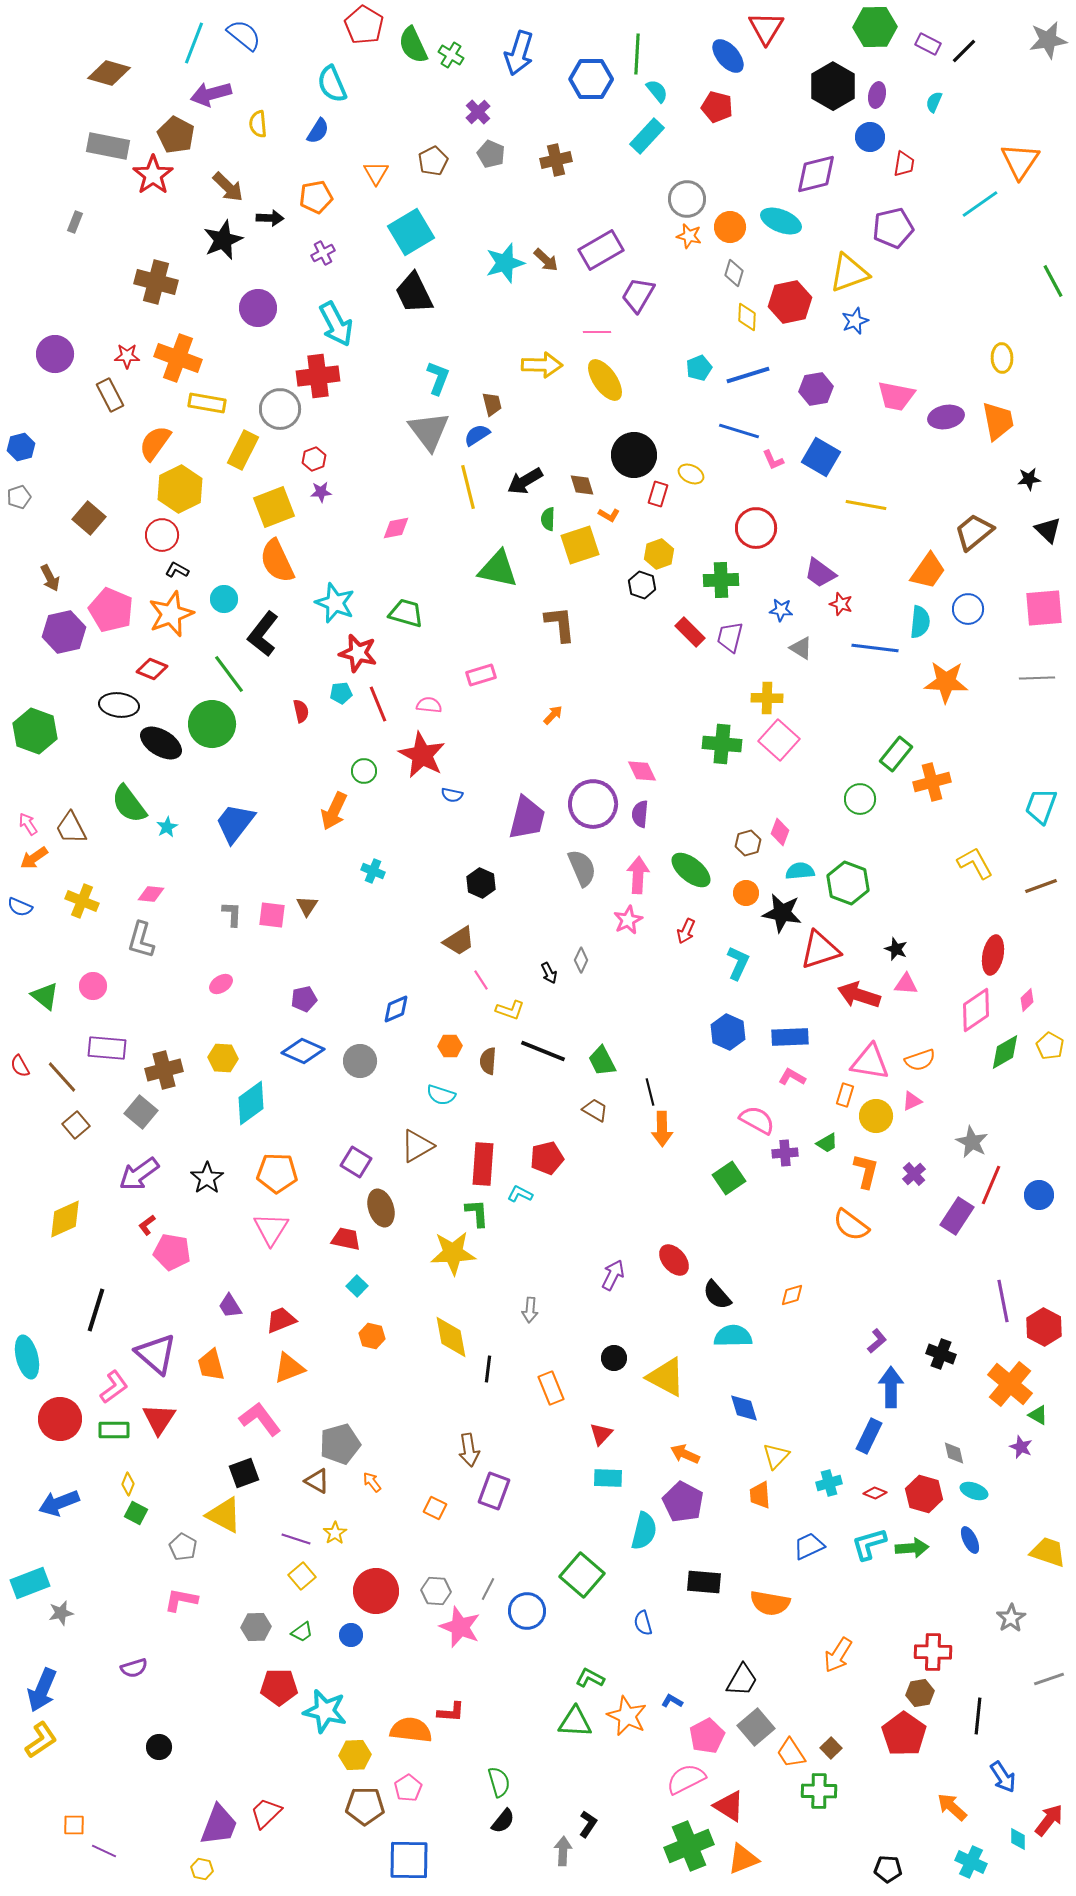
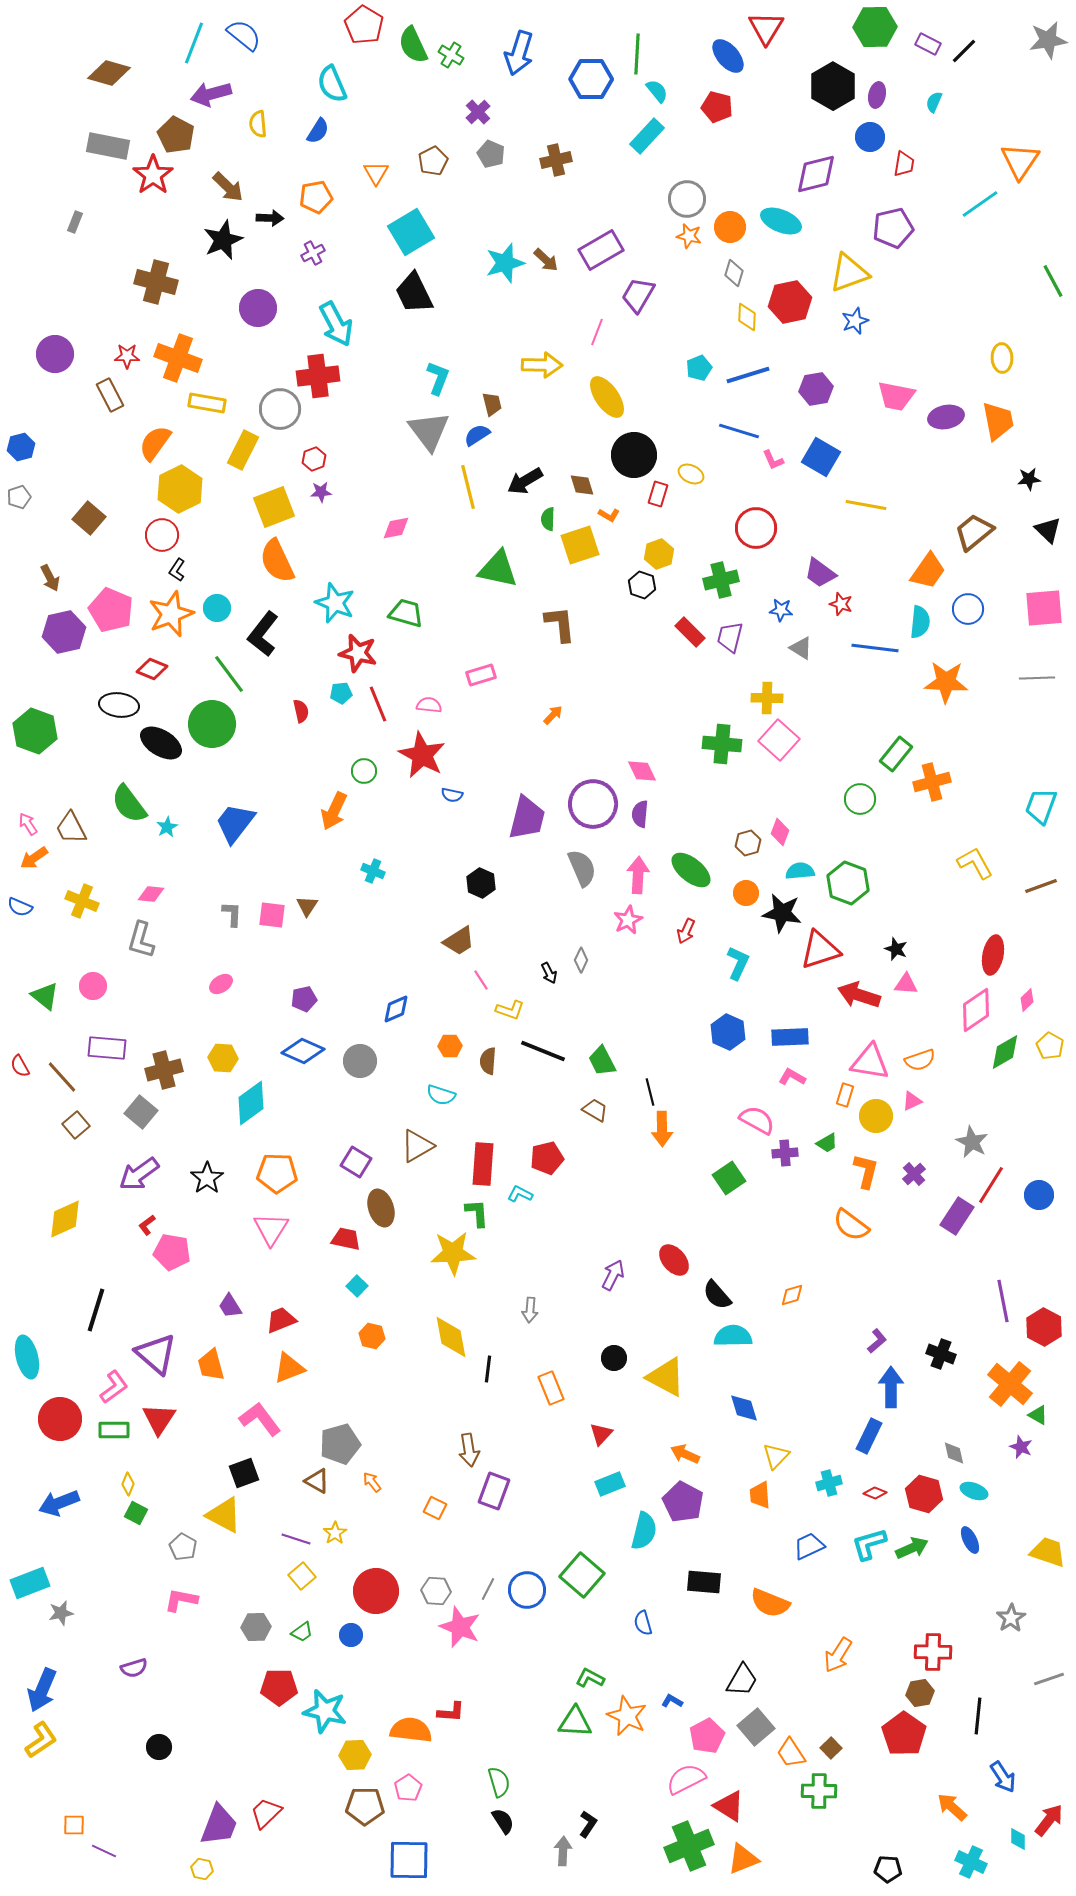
purple cross at (323, 253): moved 10 px left
pink line at (597, 332): rotated 68 degrees counterclockwise
yellow ellipse at (605, 380): moved 2 px right, 17 px down
black L-shape at (177, 570): rotated 85 degrees counterclockwise
green cross at (721, 580): rotated 12 degrees counterclockwise
cyan circle at (224, 599): moved 7 px left, 9 px down
red line at (991, 1185): rotated 9 degrees clockwise
cyan rectangle at (608, 1478): moved 2 px right, 6 px down; rotated 24 degrees counterclockwise
green arrow at (912, 1548): rotated 20 degrees counterclockwise
orange semicircle at (770, 1603): rotated 12 degrees clockwise
blue circle at (527, 1611): moved 21 px up
black semicircle at (503, 1821): rotated 72 degrees counterclockwise
